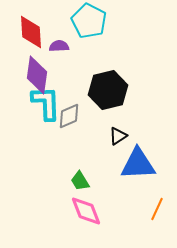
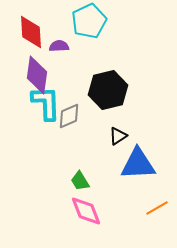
cyan pentagon: rotated 20 degrees clockwise
orange line: moved 1 px up; rotated 35 degrees clockwise
